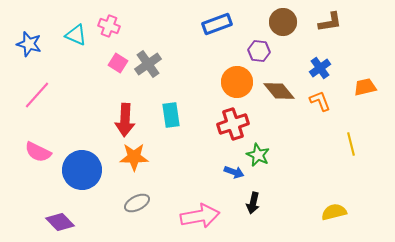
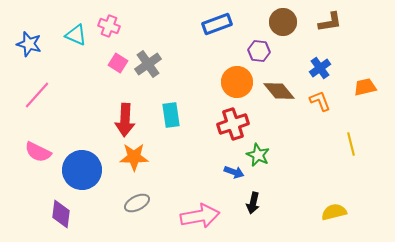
purple diamond: moved 1 px right, 8 px up; rotated 52 degrees clockwise
